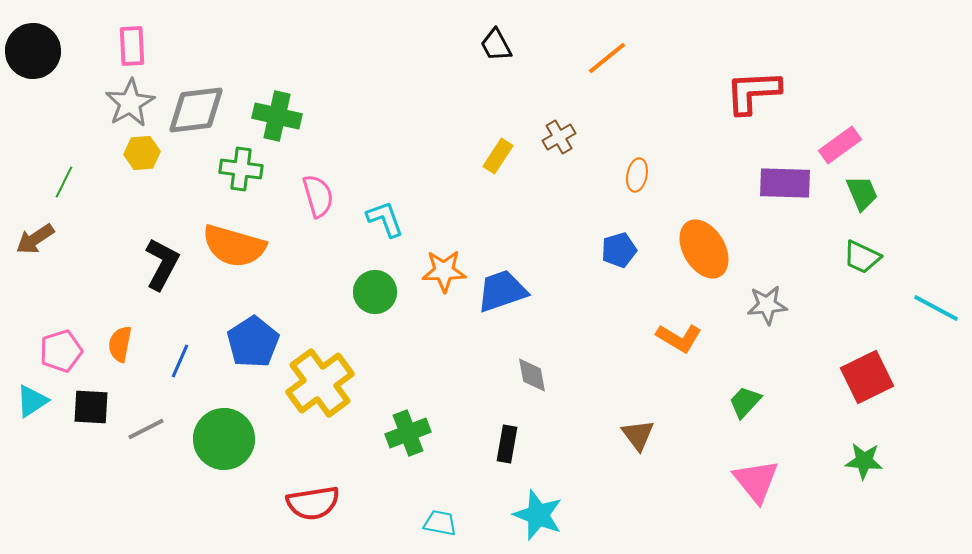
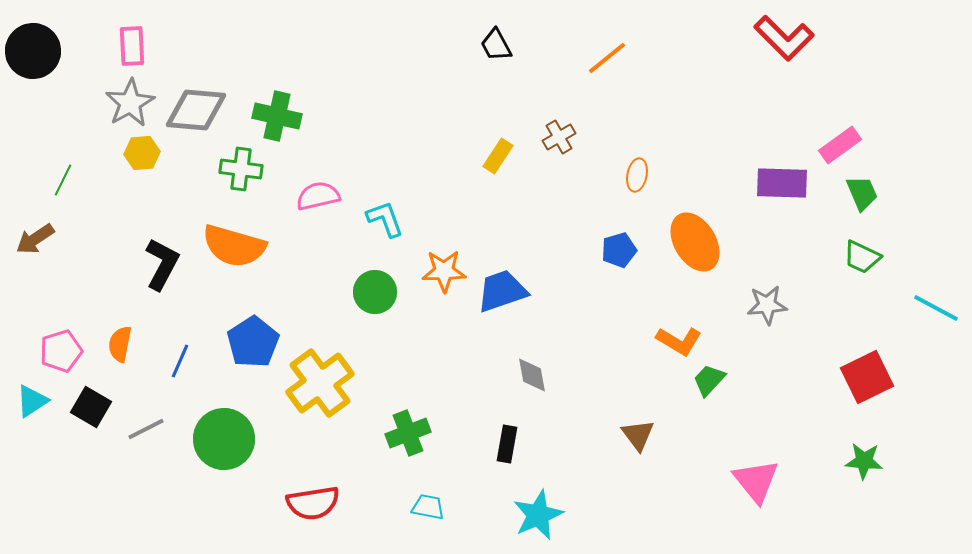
red L-shape at (753, 92): moved 31 px right, 54 px up; rotated 132 degrees counterclockwise
gray diamond at (196, 110): rotated 12 degrees clockwise
green line at (64, 182): moved 1 px left, 2 px up
purple rectangle at (785, 183): moved 3 px left
pink semicircle at (318, 196): rotated 87 degrees counterclockwise
orange ellipse at (704, 249): moved 9 px left, 7 px up
orange L-shape at (679, 338): moved 3 px down
green trapezoid at (745, 402): moved 36 px left, 22 px up
black square at (91, 407): rotated 27 degrees clockwise
cyan star at (538, 515): rotated 27 degrees clockwise
cyan trapezoid at (440, 523): moved 12 px left, 16 px up
